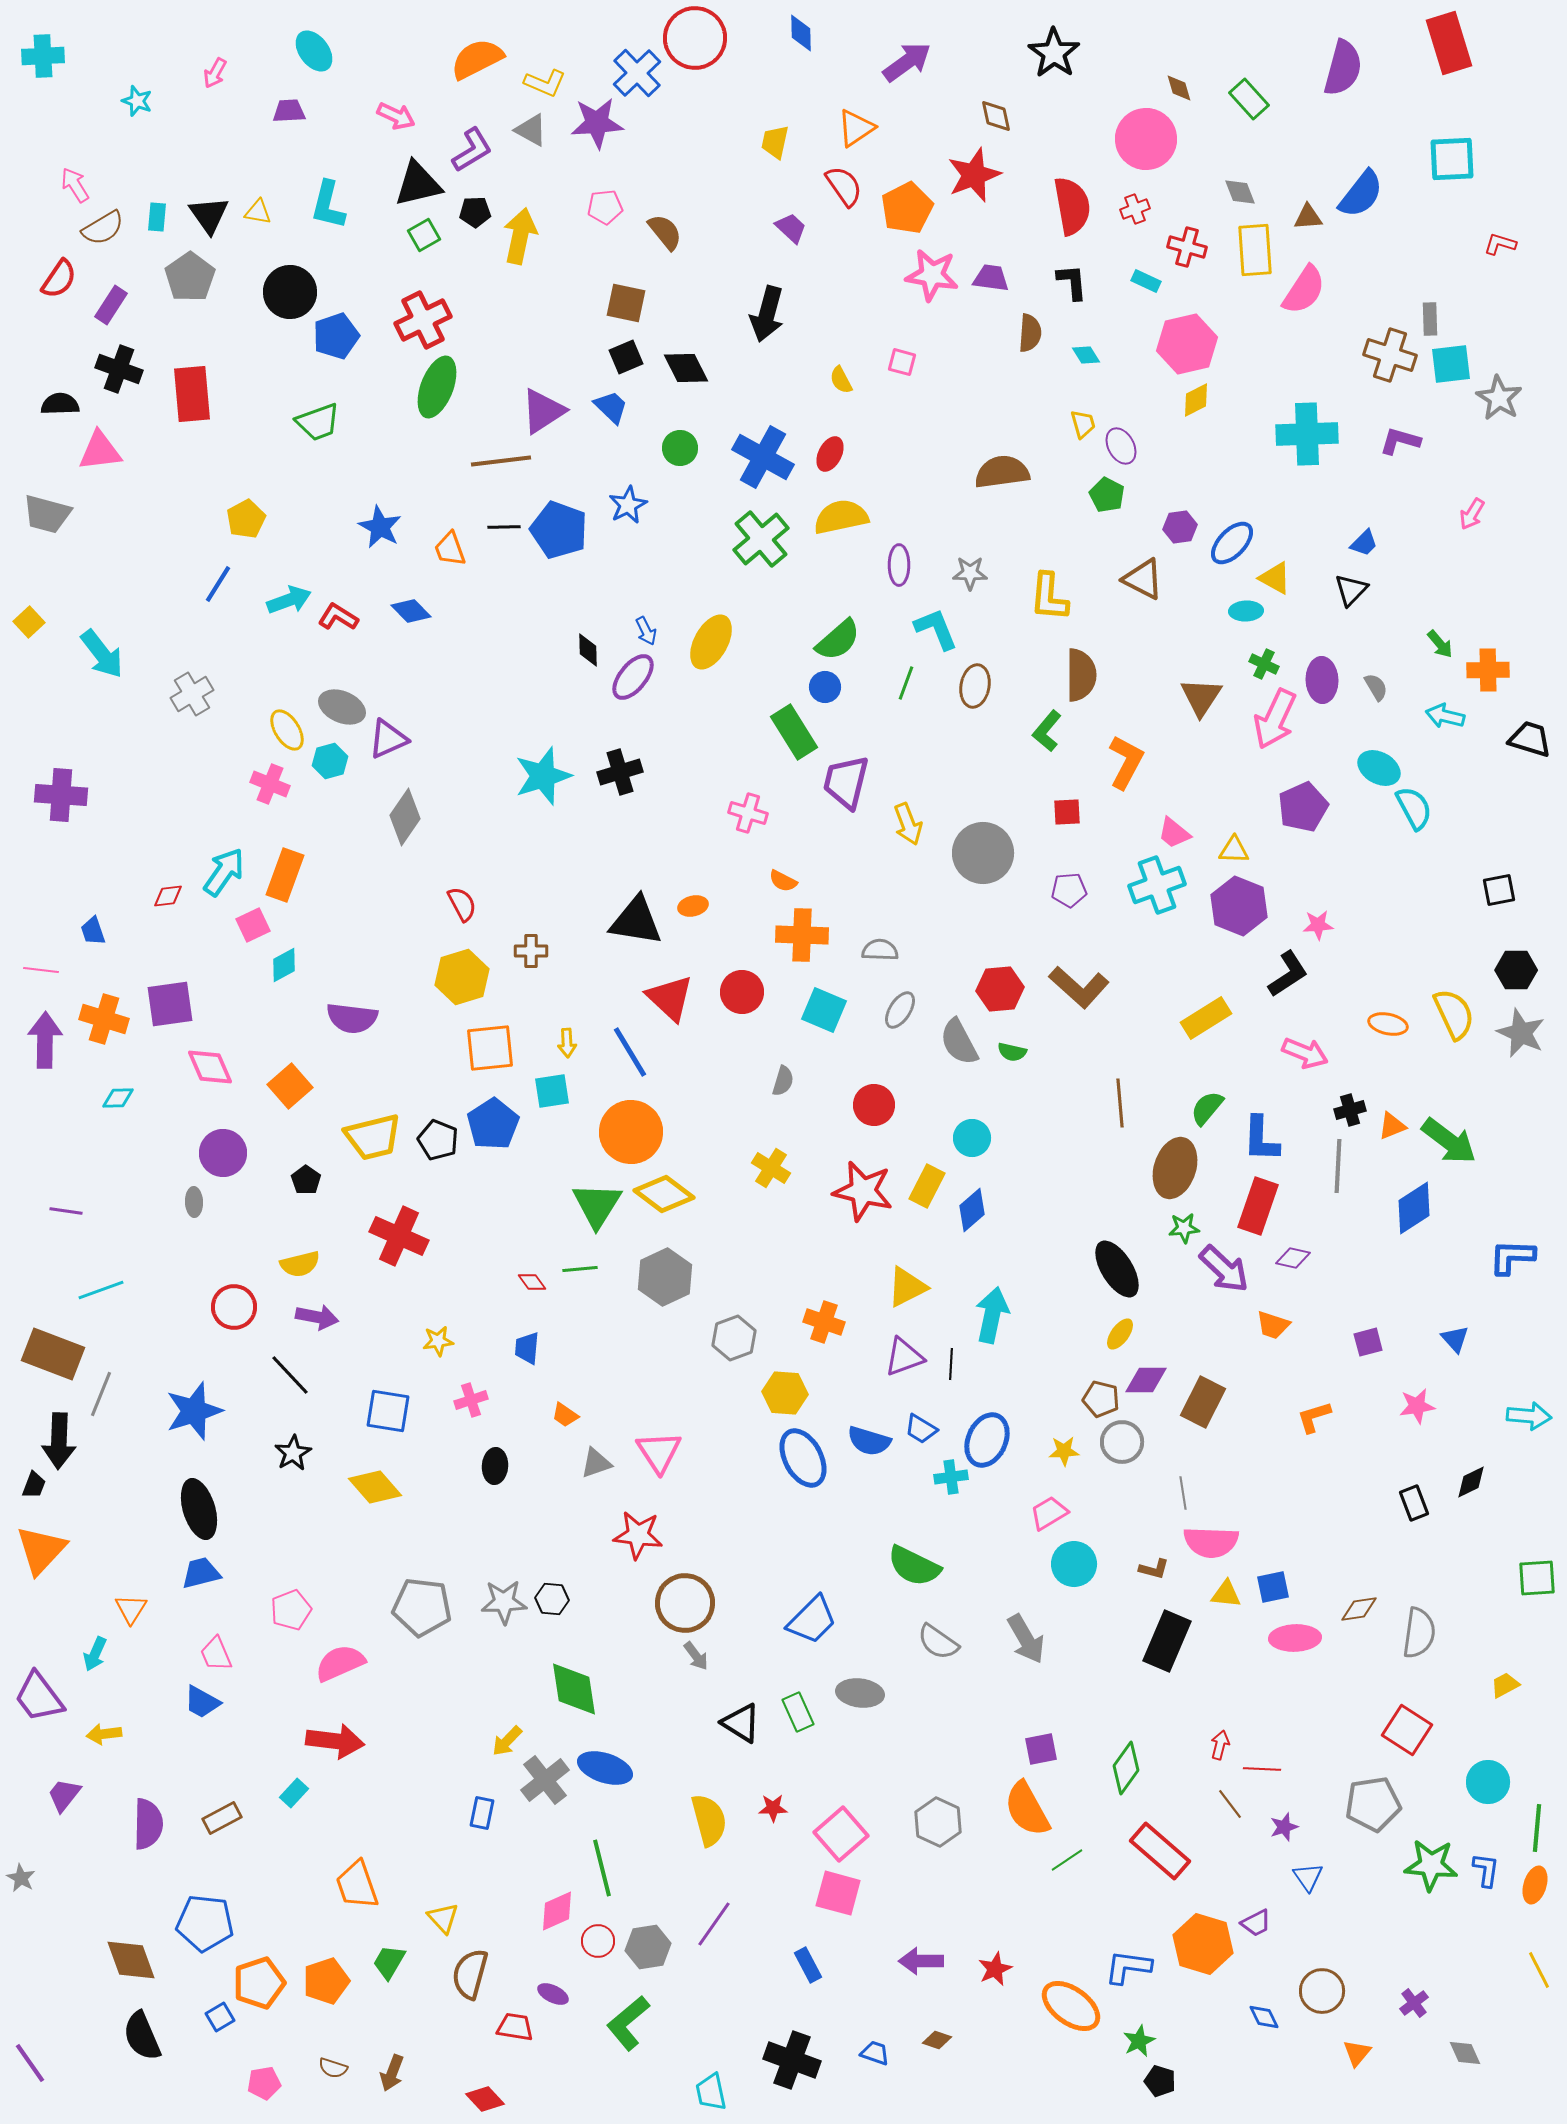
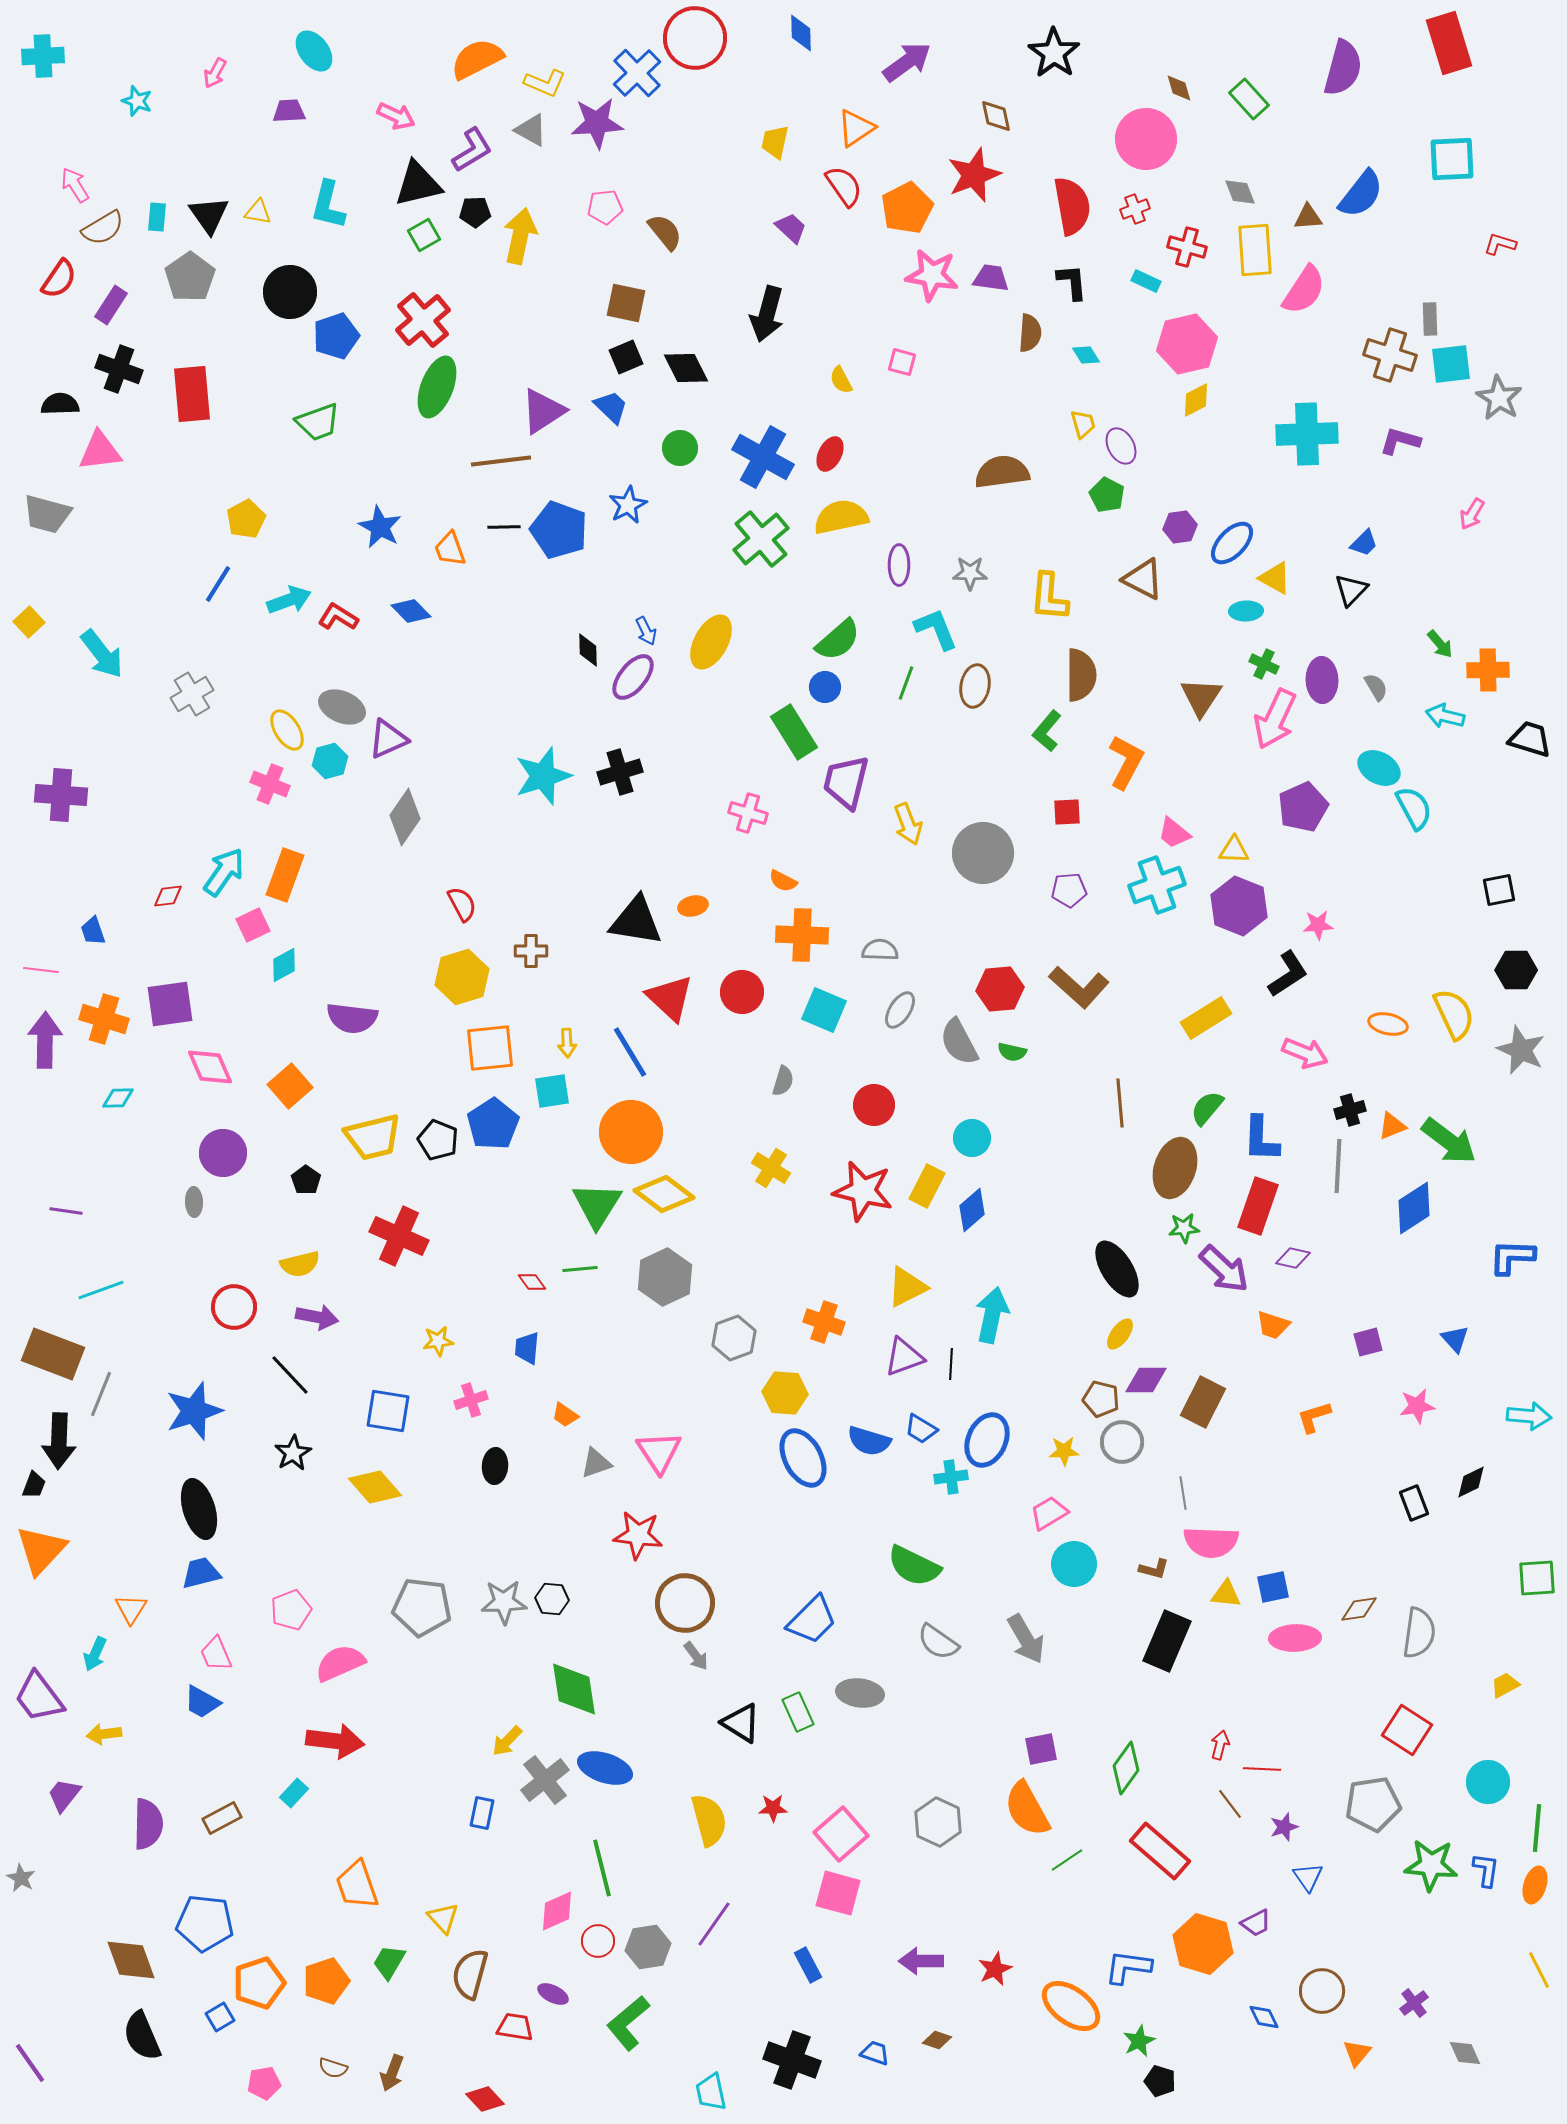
red cross at (423, 320): rotated 14 degrees counterclockwise
gray star at (1521, 1033): moved 17 px down
